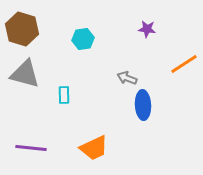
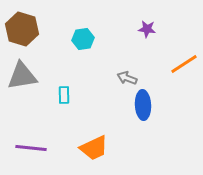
gray triangle: moved 3 px left, 2 px down; rotated 24 degrees counterclockwise
